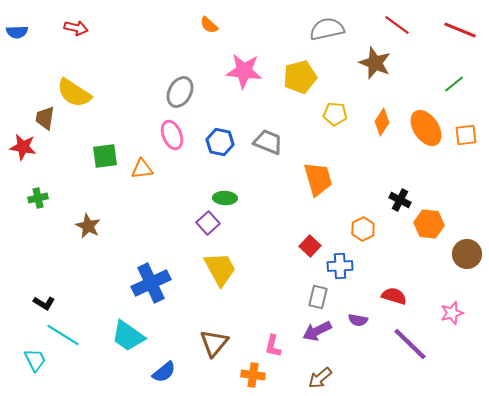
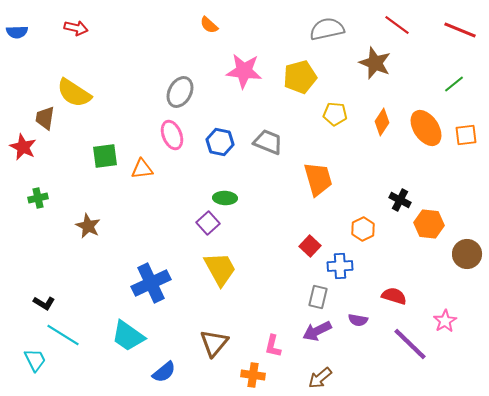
red star at (23, 147): rotated 16 degrees clockwise
pink star at (452, 313): moved 7 px left, 8 px down; rotated 15 degrees counterclockwise
